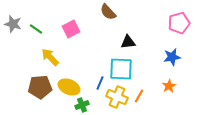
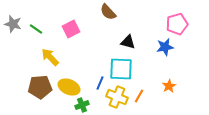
pink pentagon: moved 2 px left, 1 px down
black triangle: rotated 21 degrees clockwise
blue star: moved 7 px left, 10 px up
